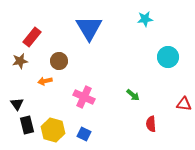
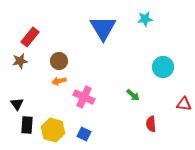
blue triangle: moved 14 px right
red rectangle: moved 2 px left
cyan circle: moved 5 px left, 10 px down
orange arrow: moved 14 px right
black rectangle: rotated 18 degrees clockwise
